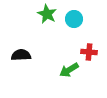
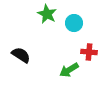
cyan circle: moved 4 px down
black semicircle: rotated 36 degrees clockwise
